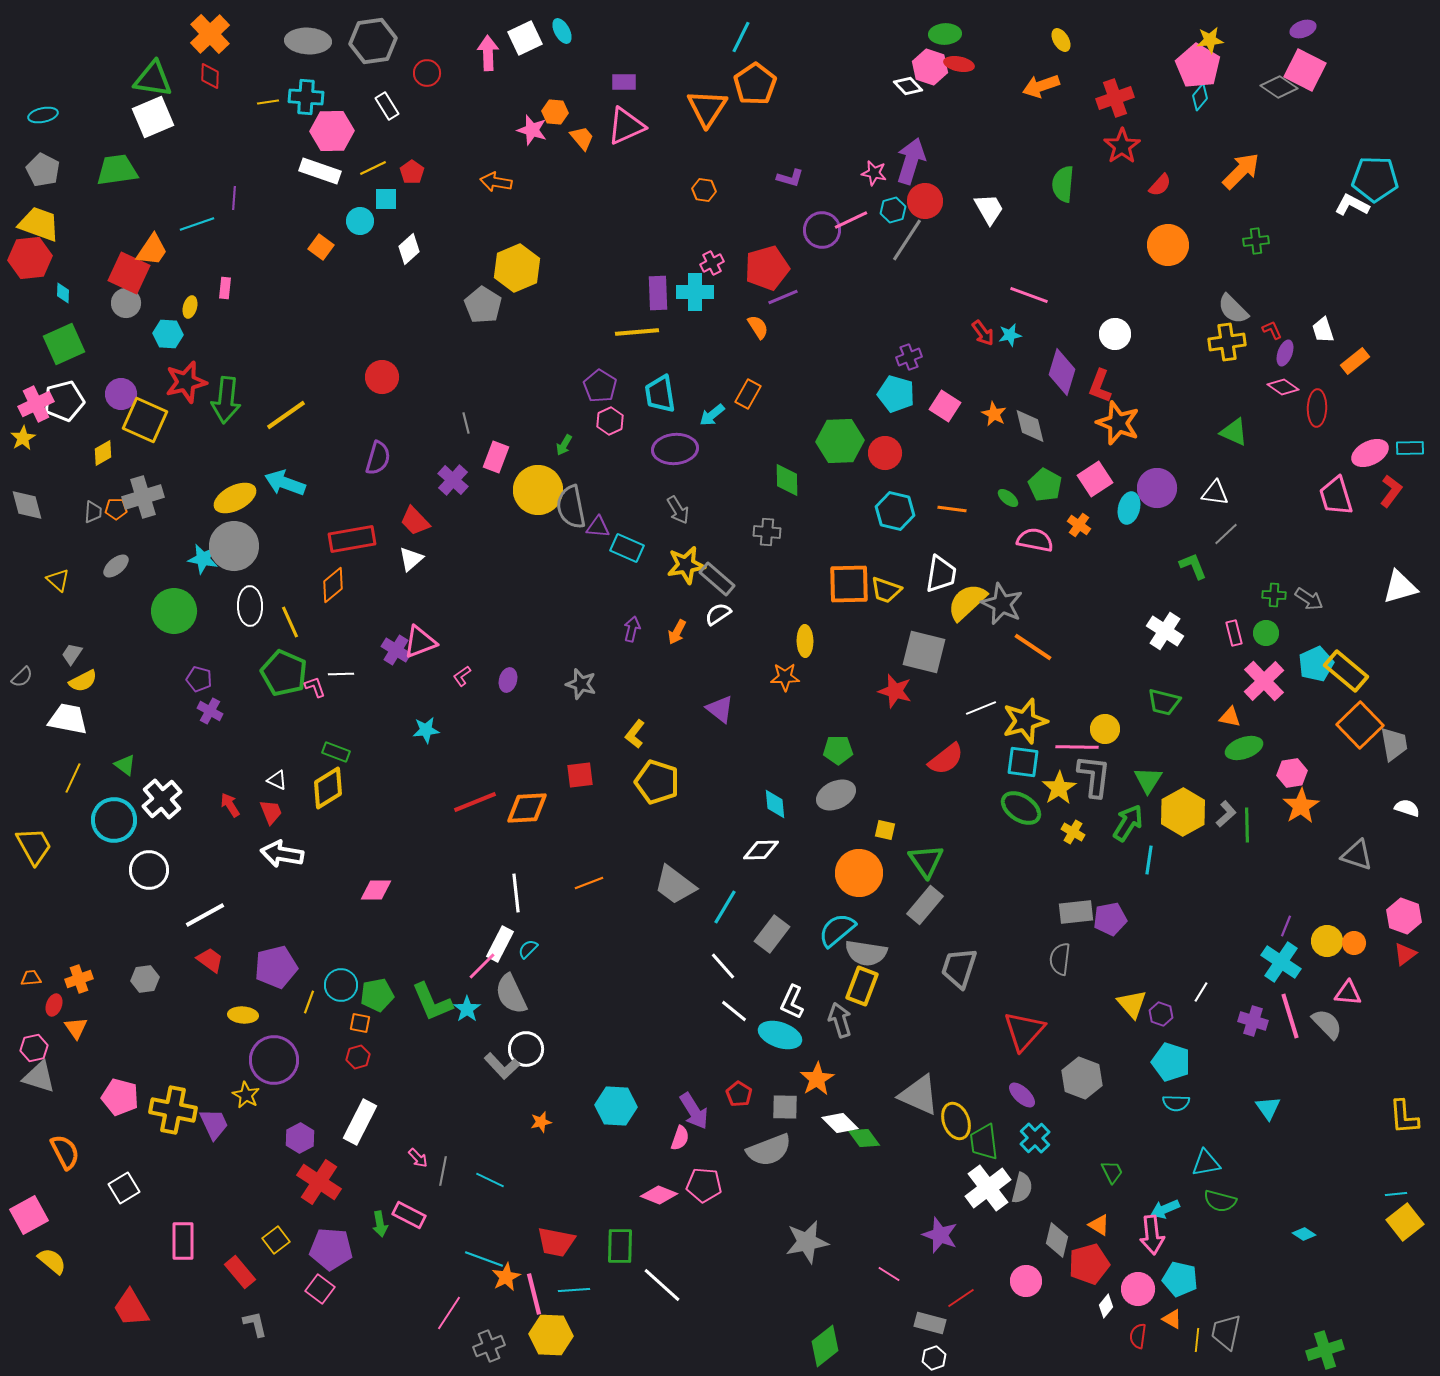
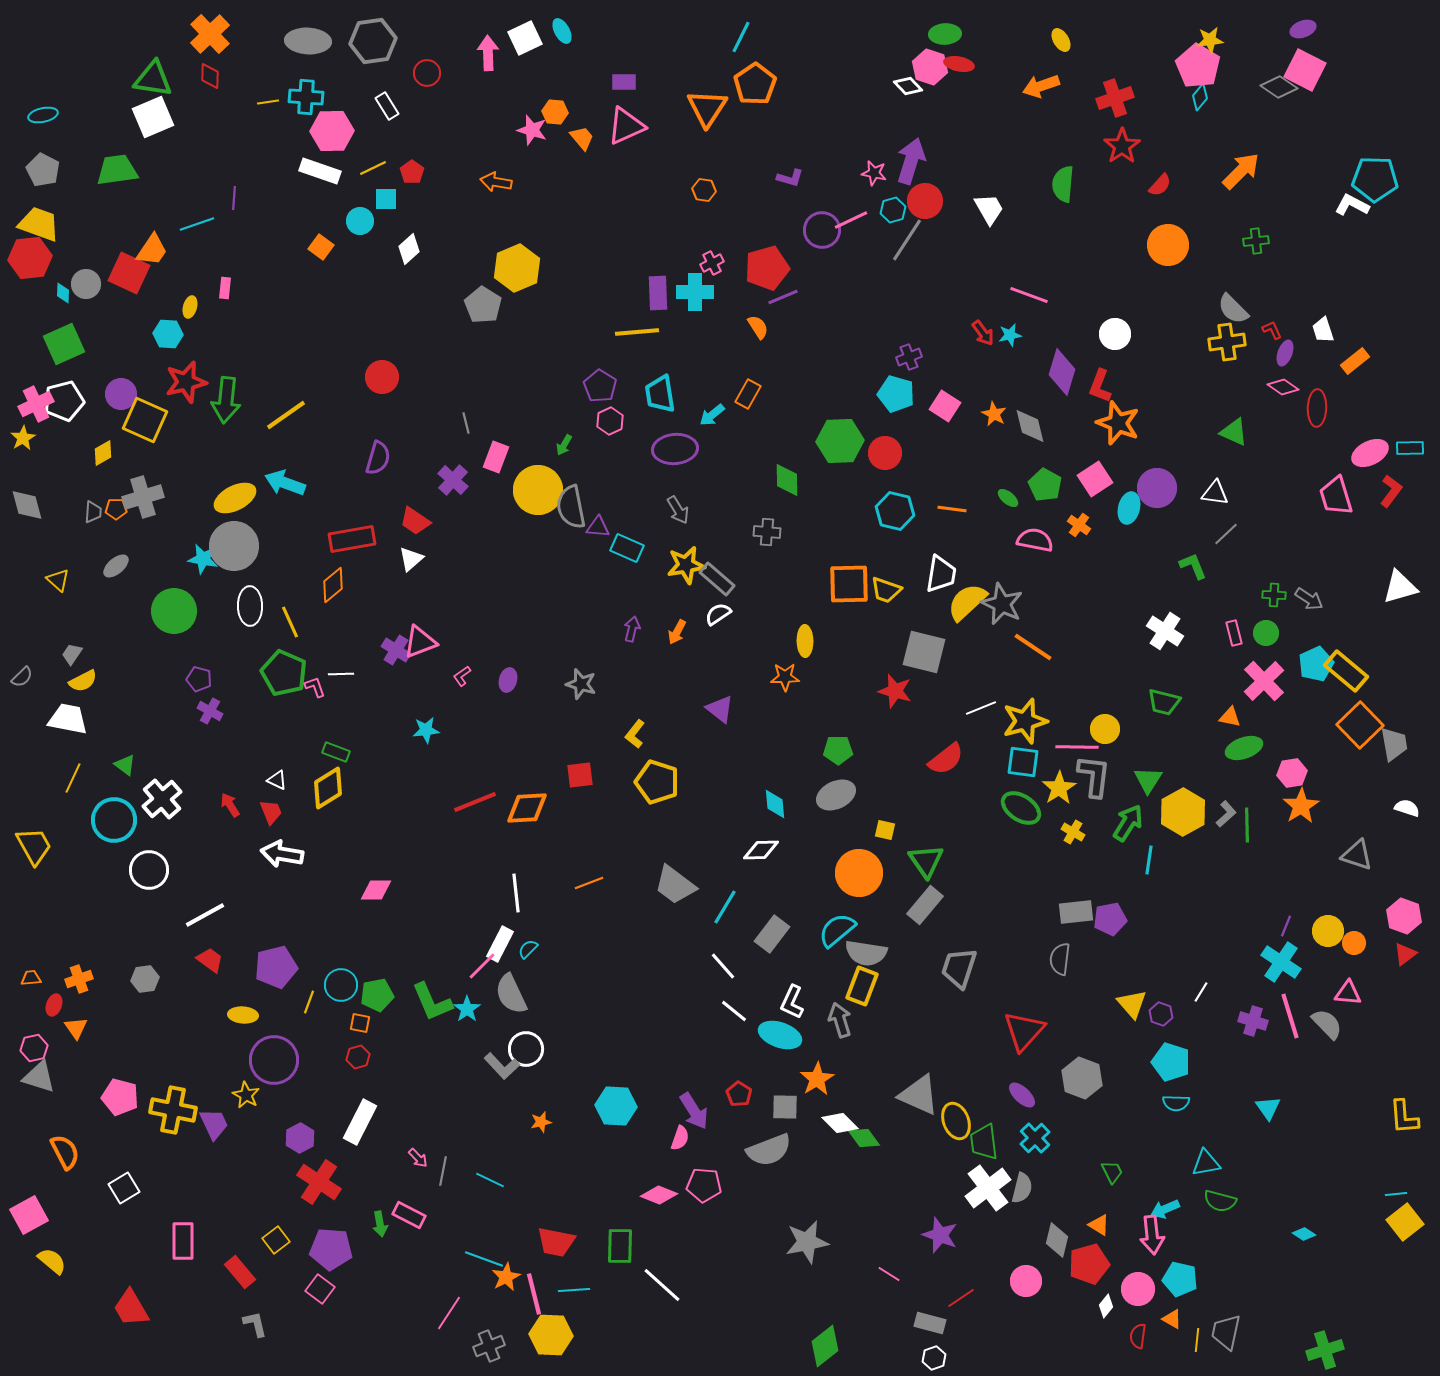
gray circle at (126, 303): moved 40 px left, 19 px up
red trapezoid at (415, 521): rotated 12 degrees counterclockwise
yellow circle at (1327, 941): moved 1 px right, 10 px up
